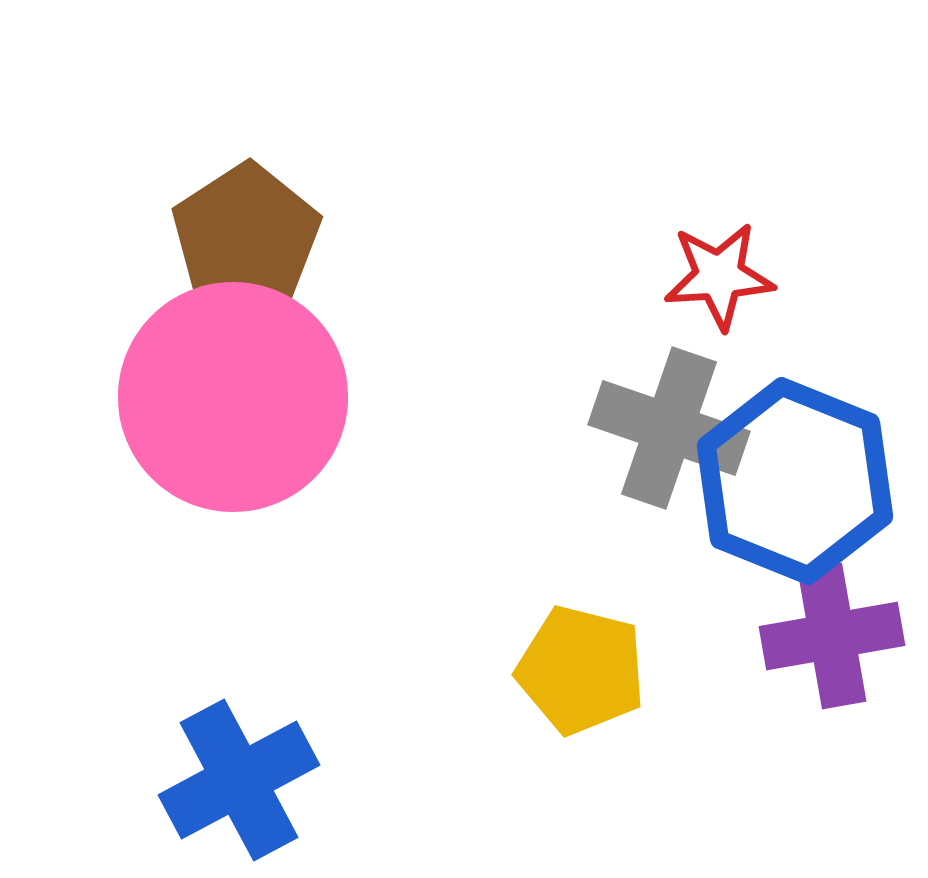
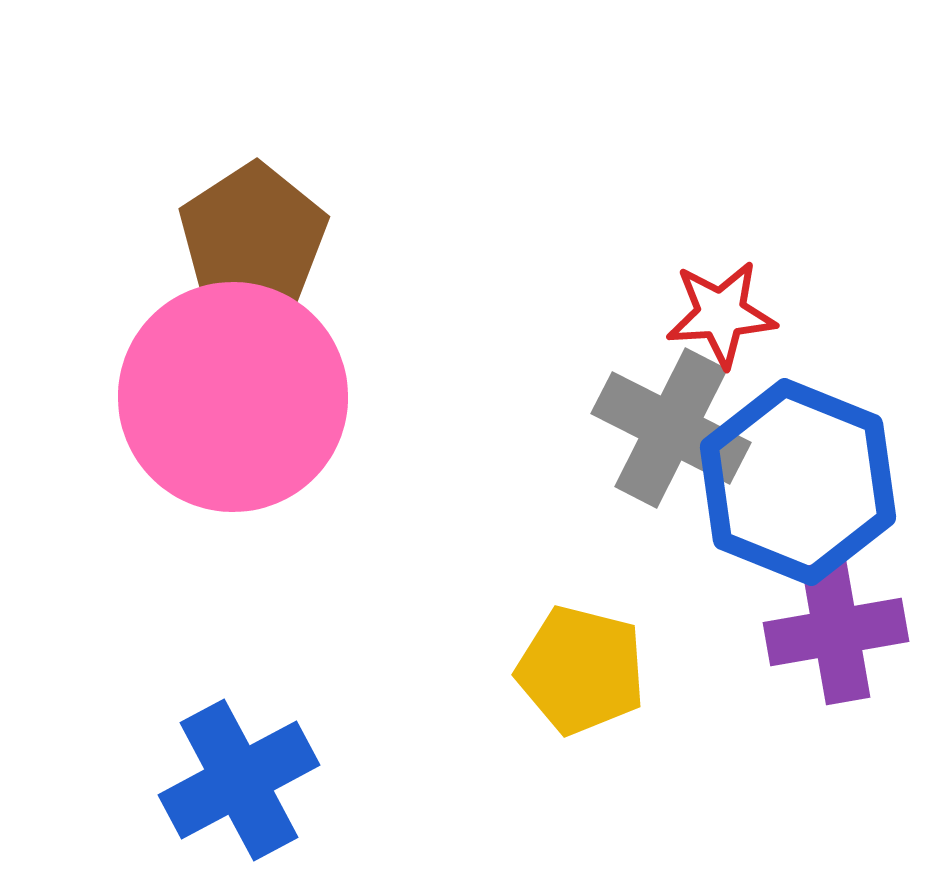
brown pentagon: moved 7 px right
red star: moved 2 px right, 38 px down
gray cross: moved 2 px right; rotated 8 degrees clockwise
blue hexagon: moved 3 px right, 1 px down
purple cross: moved 4 px right, 4 px up
